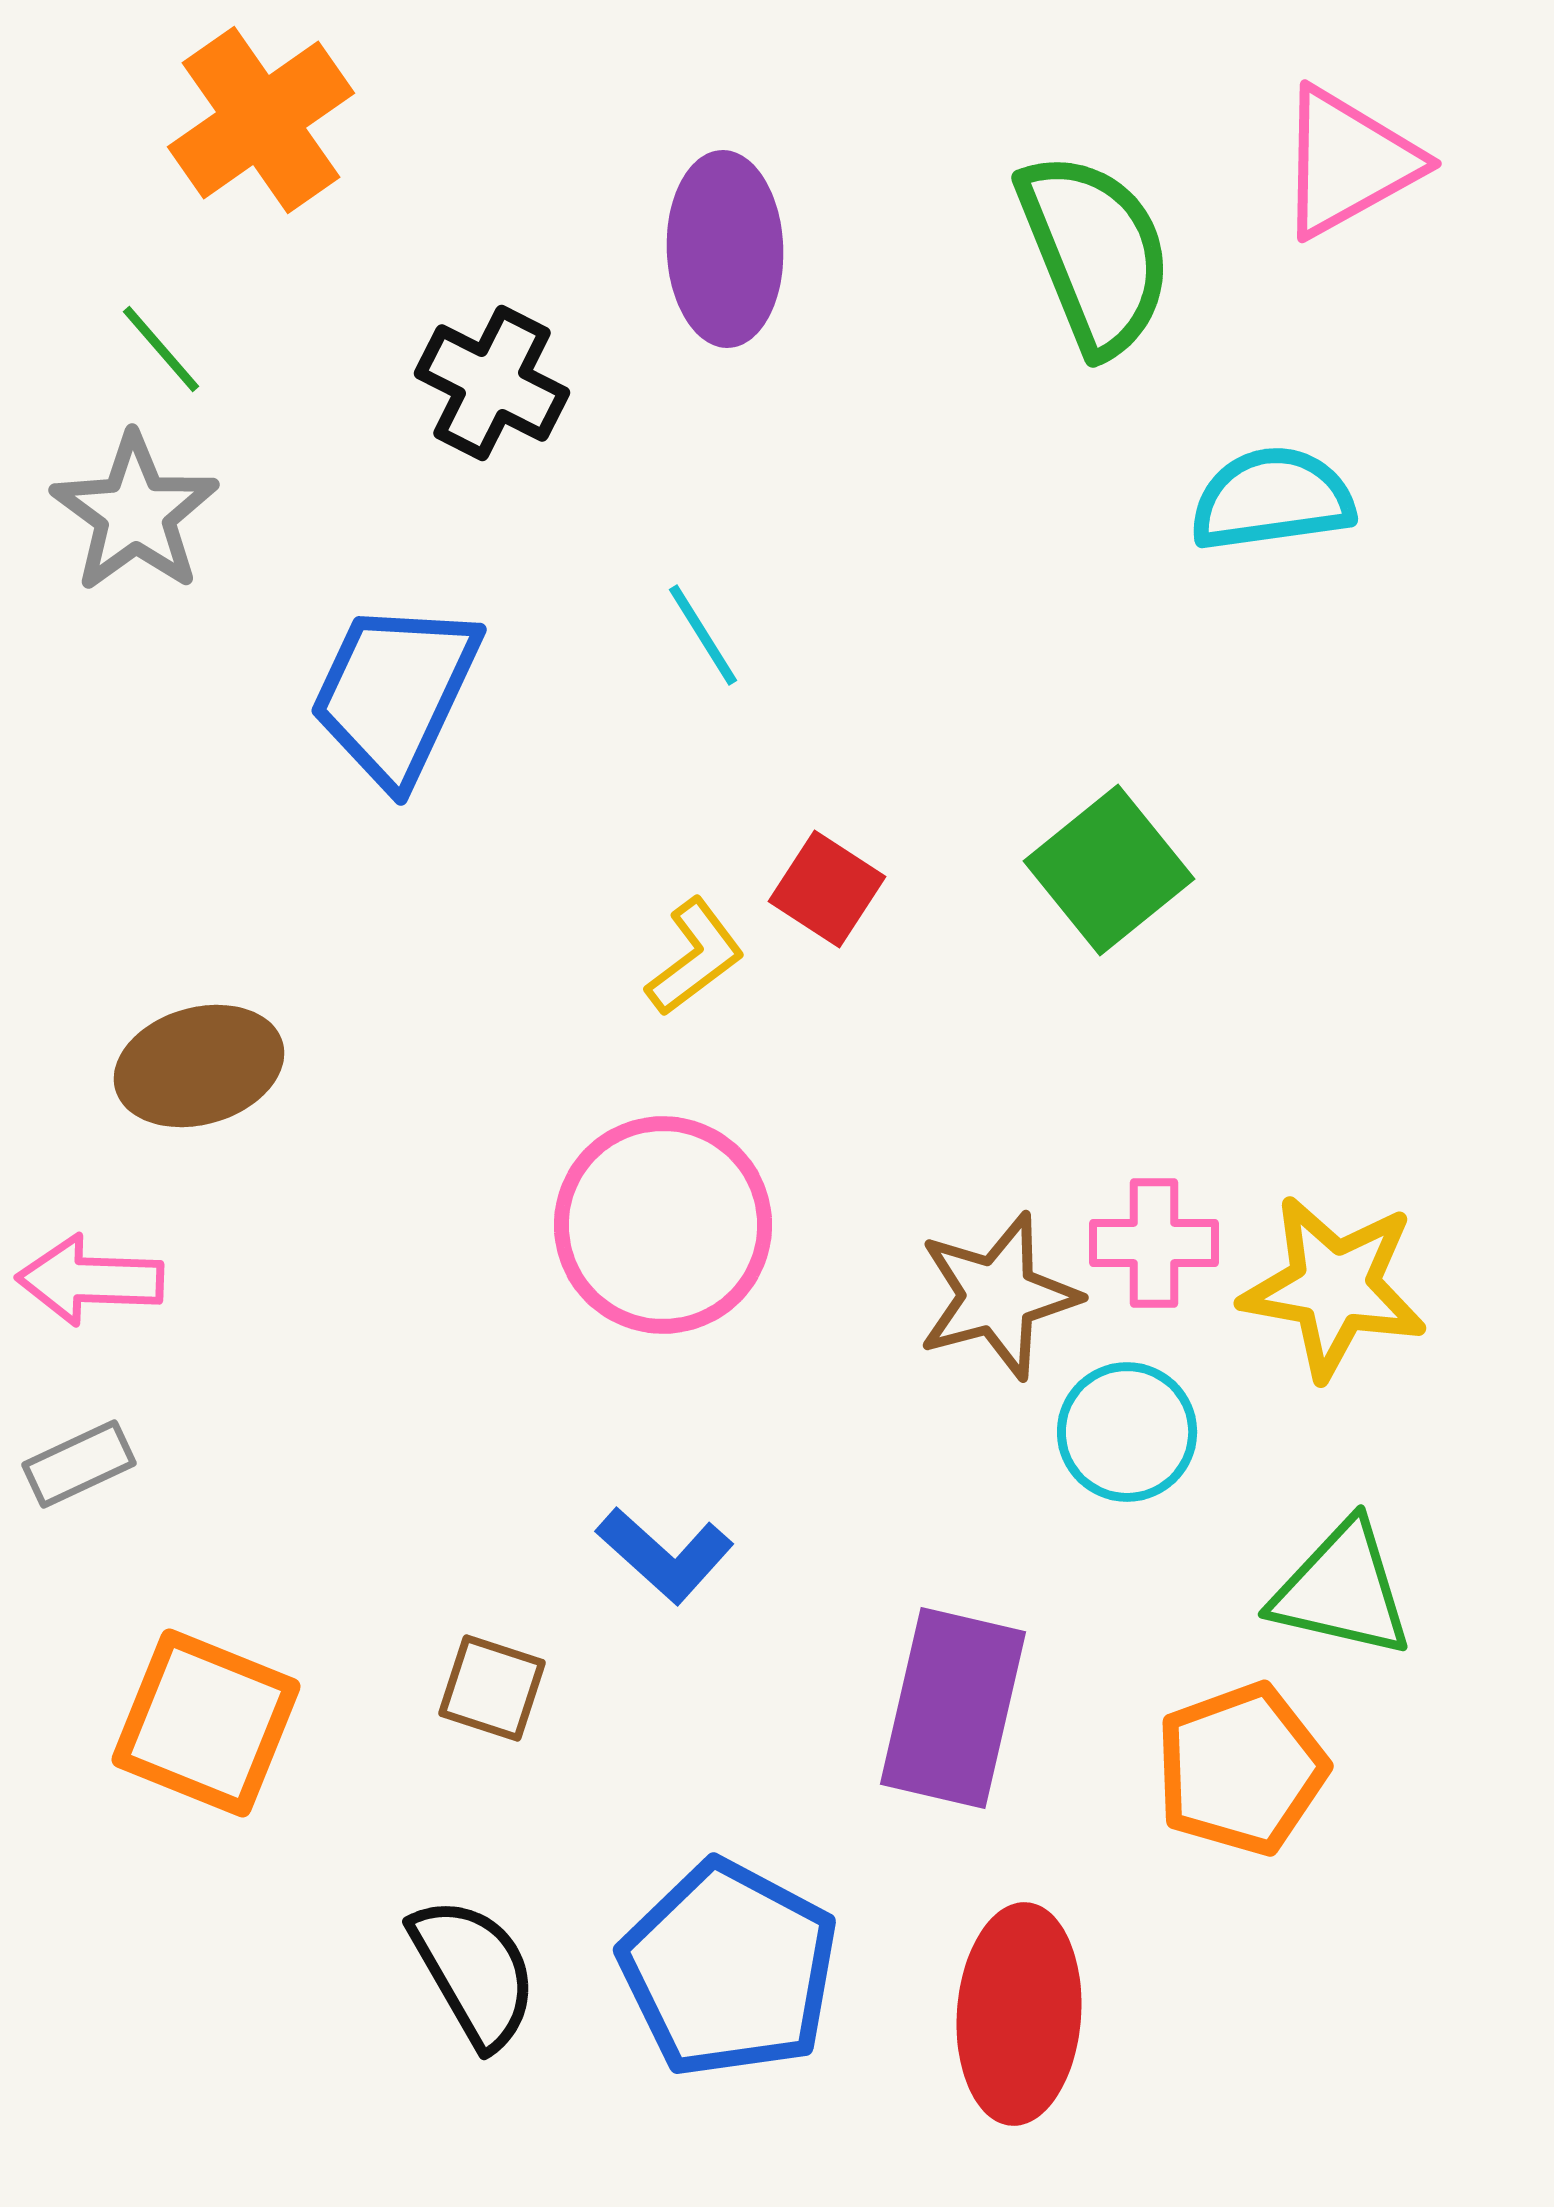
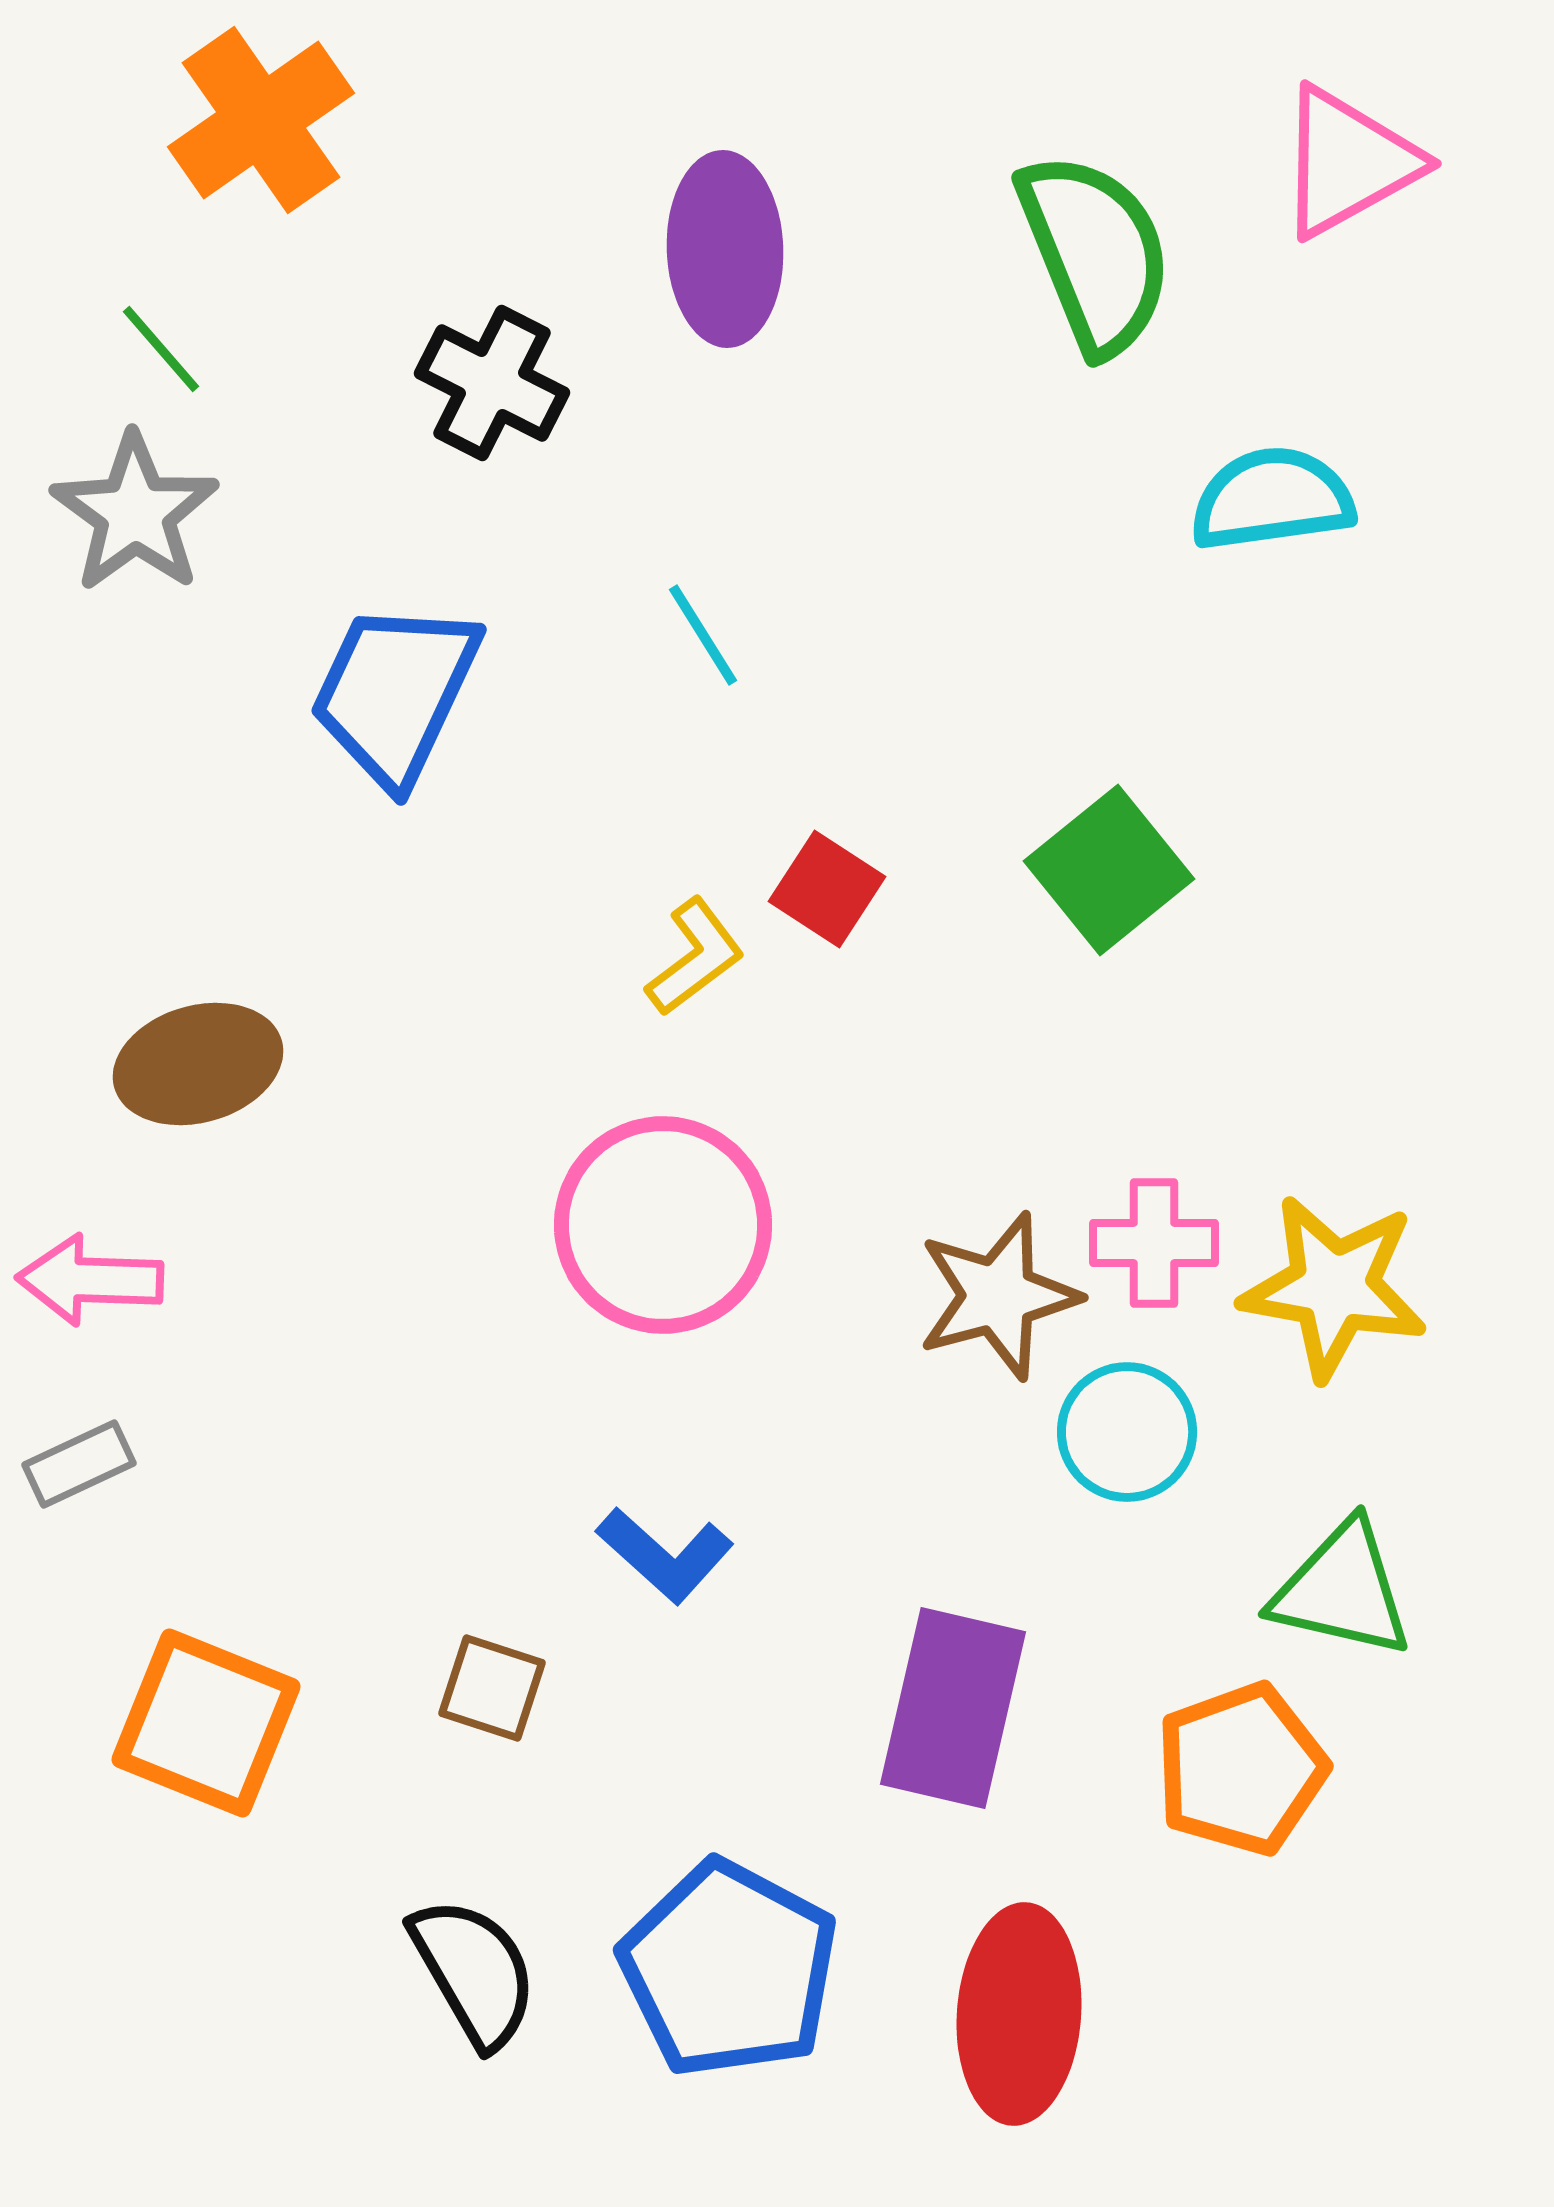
brown ellipse: moved 1 px left, 2 px up
